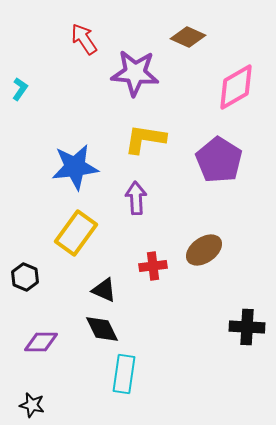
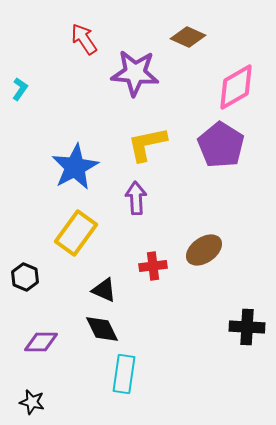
yellow L-shape: moved 2 px right, 5 px down; rotated 21 degrees counterclockwise
purple pentagon: moved 2 px right, 15 px up
blue star: rotated 21 degrees counterclockwise
black star: moved 3 px up
